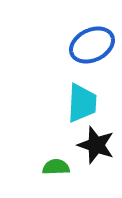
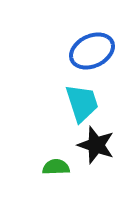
blue ellipse: moved 6 px down
cyan trapezoid: rotated 21 degrees counterclockwise
